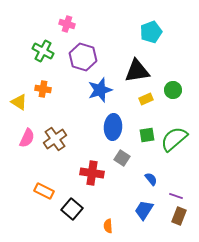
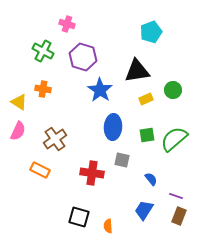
blue star: rotated 20 degrees counterclockwise
pink semicircle: moved 9 px left, 7 px up
gray square: moved 2 px down; rotated 21 degrees counterclockwise
orange rectangle: moved 4 px left, 21 px up
black square: moved 7 px right, 8 px down; rotated 25 degrees counterclockwise
